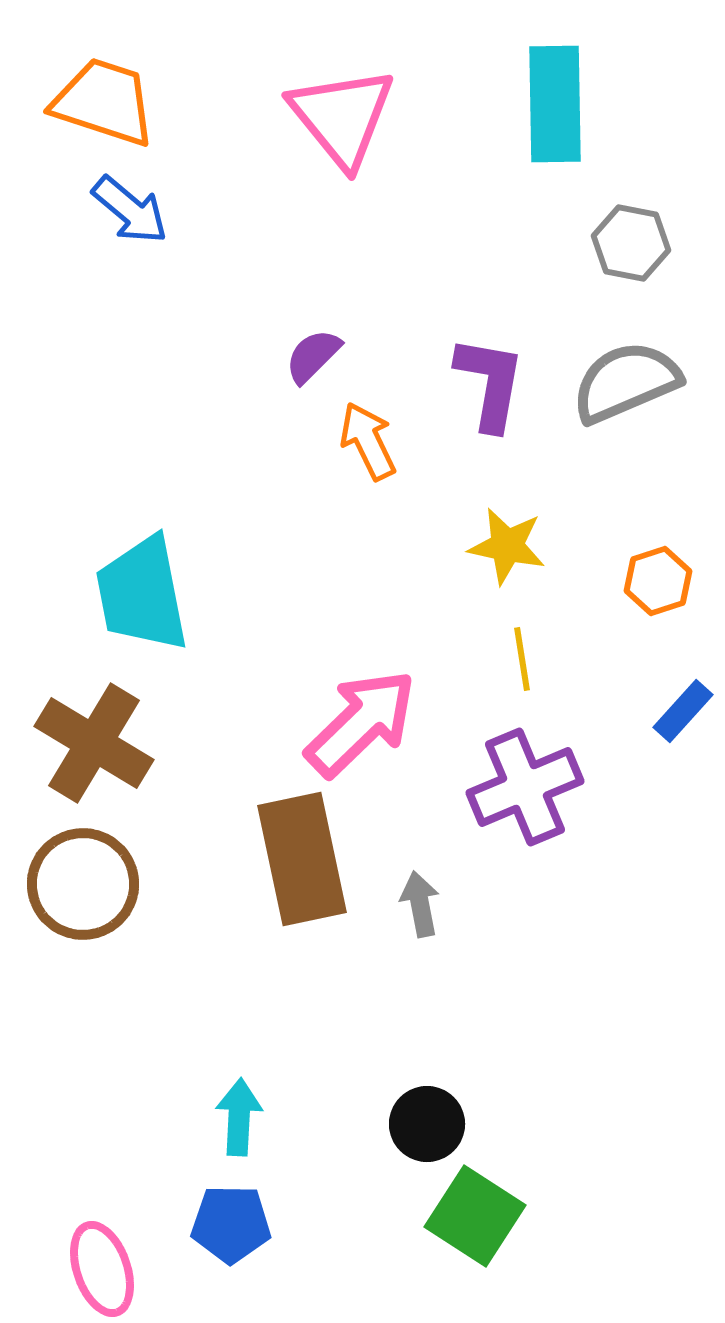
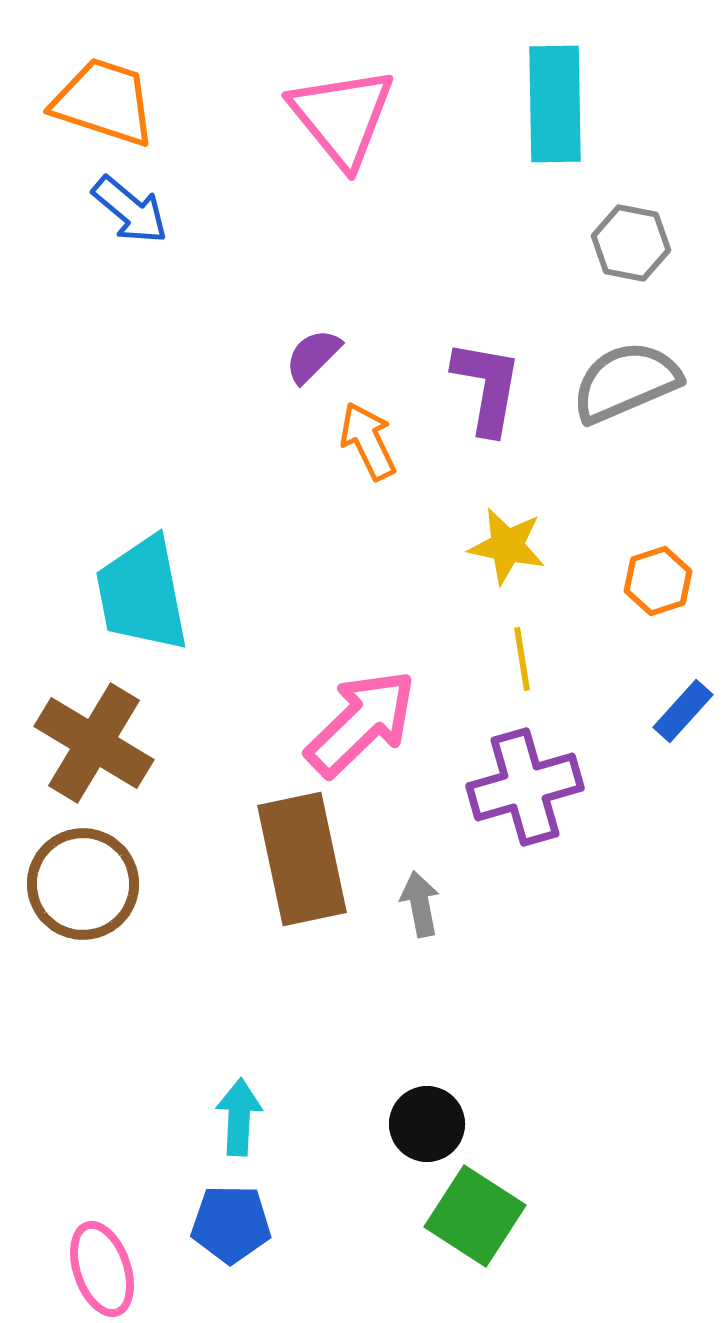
purple L-shape: moved 3 px left, 4 px down
purple cross: rotated 7 degrees clockwise
